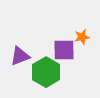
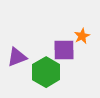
orange star: moved 1 px up; rotated 14 degrees counterclockwise
purple triangle: moved 3 px left, 1 px down
